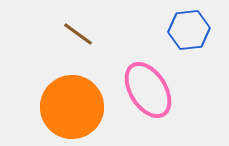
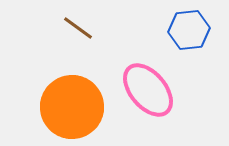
brown line: moved 6 px up
pink ellipse: rotated 8 degrees counterclockwise
